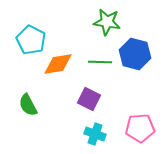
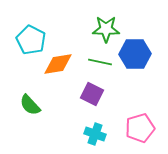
green star: moved 1 px left, 7 px down; rotated 8 degrees counterclockwise
blue hexagon: rotated 16 degrees counterclockwise
green line: rotated 10 degrees clockwise
purple square: moved 3 px right, 5 px up
green semicircle: moved 2 px right; rotated 15 degrees counterclockwise
pink pentagon: rotated 12 degrees counterclockwise
